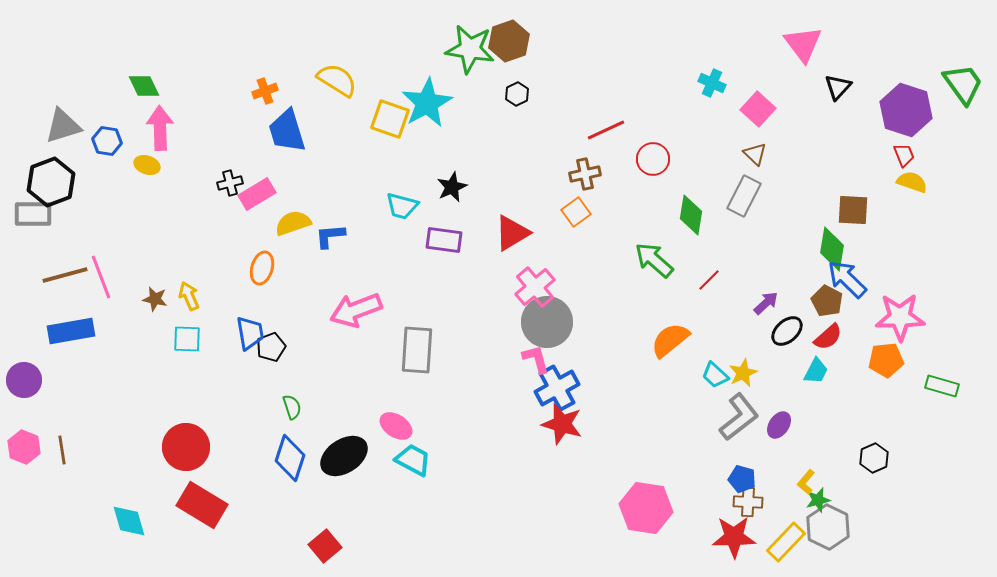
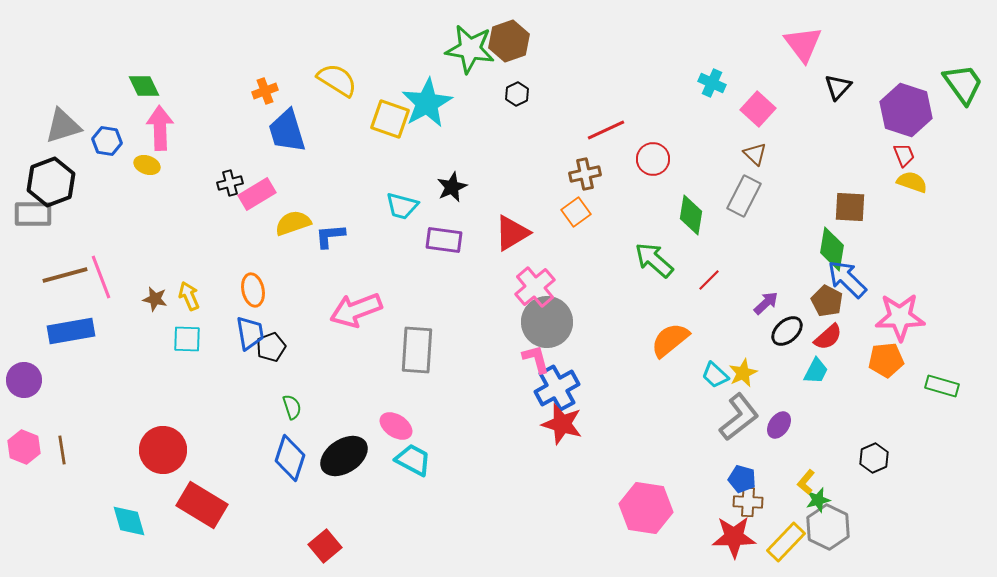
brown square at (853, 210): moved 3 px left, 3 px up
orange ellipse at (262, 268): moved 9 px left, 22 px down; rotated 28 degrees counterclockwise
red circle at (186, 447): moved 23 px left, 3 px down
